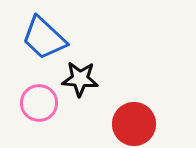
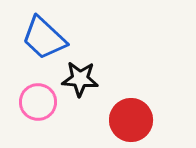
pink circle: moved 1 px left, 1 px up
red circle: moved 3 px left, 4 px up
